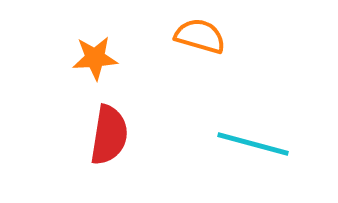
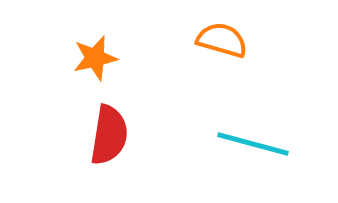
orange semicircle: moved 22 px right, 4 px down
orange star: rotated 9 degrees counterclockwise
